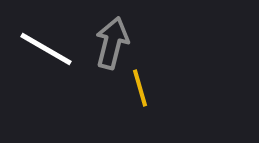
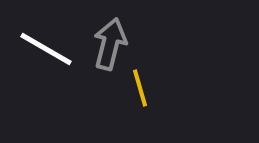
gray arrow: moved 2 px left, 1 px down
